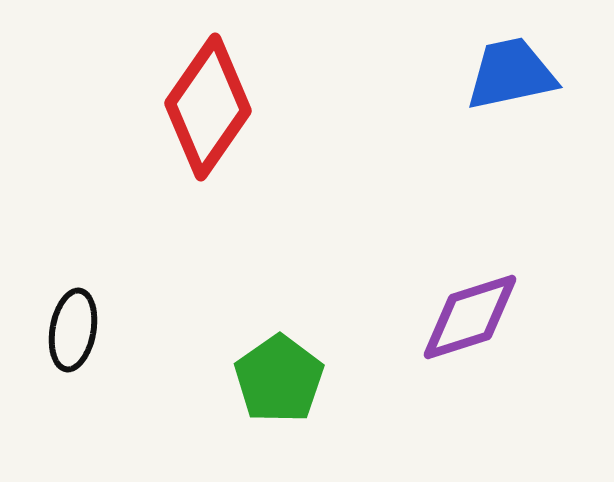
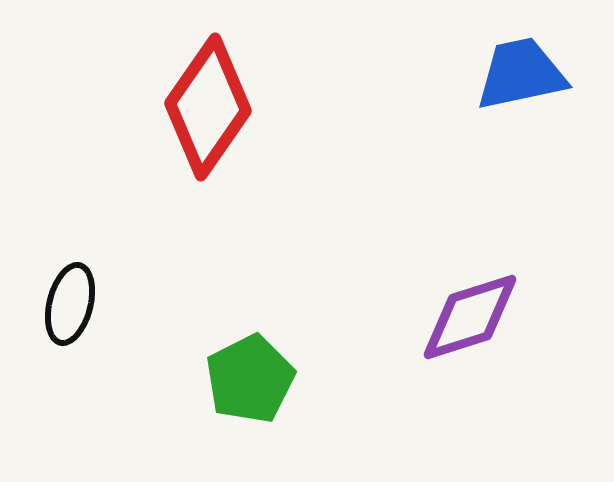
blue trapezoid: moved 10 px right
black ellipse: moved 3 px left, 26 px up; rotated 4 degrees clockwise
green pentagon: moved 29 px left; rotated 8 degrees clockwise
